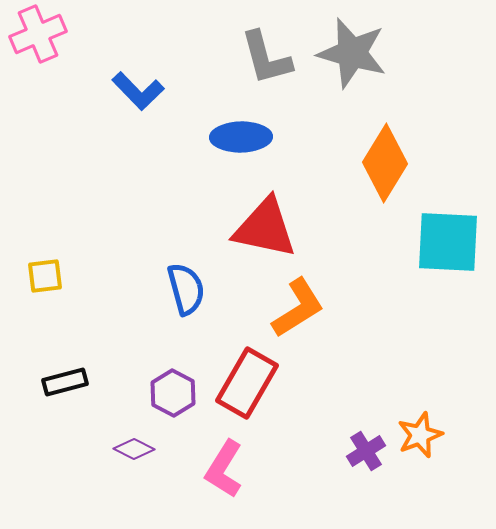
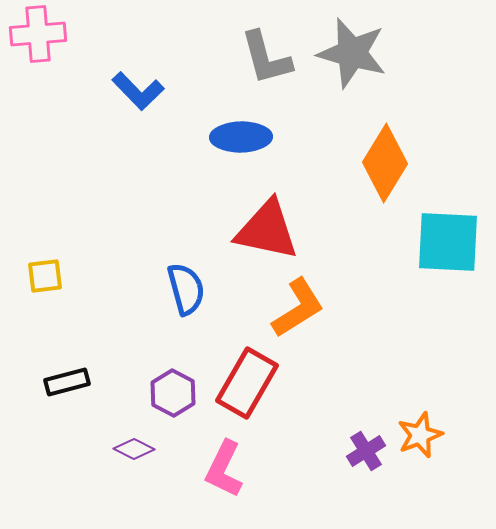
pink cross: rotated 18 degrees clockwise
red triangle: moved 2 px right, 2 px down
black rectangle: moved 2 px right
pink L-shape: rotated 6 degrees counterclockwise
